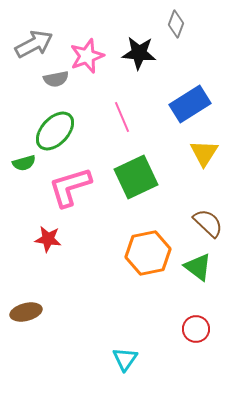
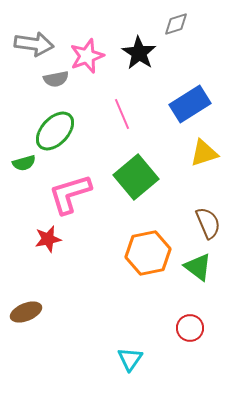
gray diamond: rotated 52 degrees clockwise
gray arrow: rotated 36 degrees clockwise
black star: rotated 28 degrees clockwise
pink line: moved 3 px up
yellow triangle: rotated 40 degrees clockwise
green square: rotated 15 degrees counterclockwise
pink L-shape: moved 7 px down
brown semicircle: rotated 24 degrees clockwise
red star: rotated 20 degrees counterclockwise
brown ellipse: rotated 8 degrees counterclockwise
red circle: moved 6 px left, 1 px up
cyan triangle: moved 5 px right
